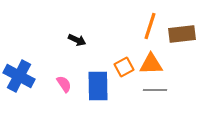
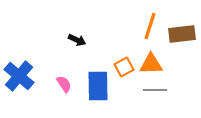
blue cross: rotated 12 degrees clockwise
